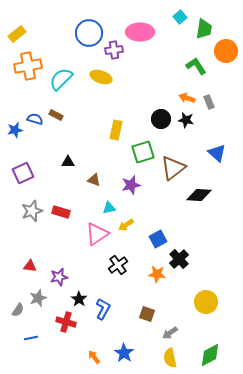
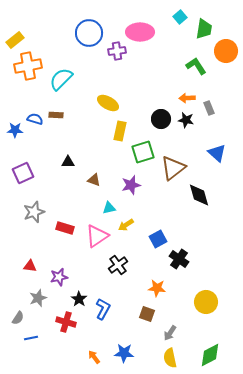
yellow rectangle at (17, 34): moved 2 px left, 6 px down
purple cross at (114, 50): moved 3 px right, 1 px down
yellow ellipse at (101, 77): moved 7 px right, 26 px down; rotated 10 degrees clockwise
orange arrow at (187, 98): rotated 21 degrees counterclockwise
gray rectangle at (209, 102): moved 6 px down
brown rectangle at (56, 115): rotated 24 degrees counterclockwise
blue star at (15, 130): rotated 14 degrees clockwise
yellow rectangle at (116, 130): moved 4 px right, 1 px down
black diamond at (199, 195): rotated 70 degrees clockwise
gray star at (32, 211): moved 2 px right, 1 px down
red rectangle at (61, 212): moved 4 px right, 16 px down
pink triangle at (97, 234): moved 2 px down
black cross at (179, 259): rotated 12 degrees counterclockwise
orange star at (157, 274): moved 14 px down
gray semicircle at (18, 310): moved 8 px down
gray arrow at (170, 333): rotated 21 degrees counterclockwise
blue star at (124, 353): rotated 30 degrees counterclockwise
